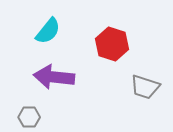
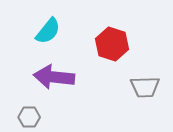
gray trapezoid: rotated 20 degrees counterclockwise
